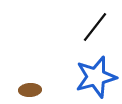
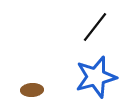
brown ellipse: moved 2 px right
